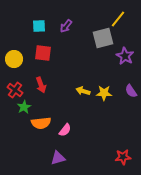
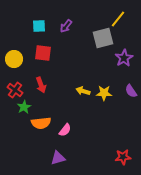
purple star: moved 1 px left, 2 px down; rotated 12 degrees clockwise
